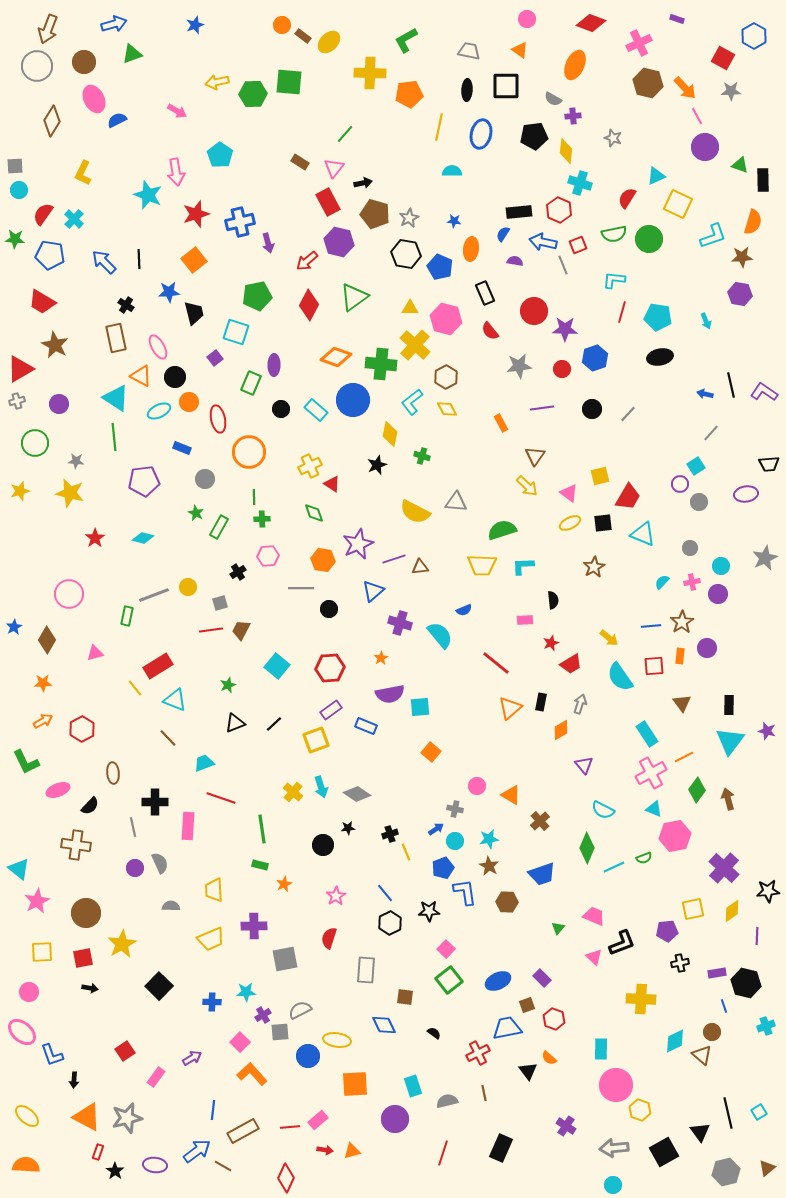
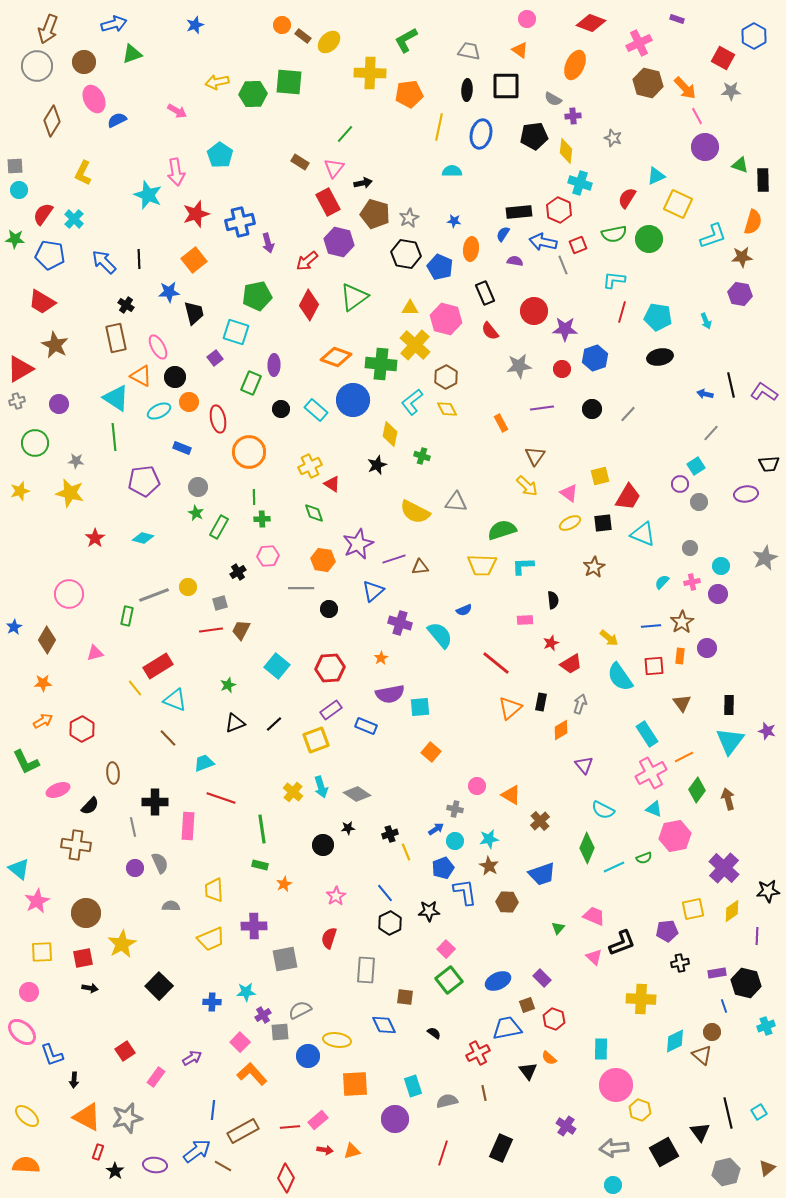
gray circle at (205, 479): moved 7 px left, 8 px down
